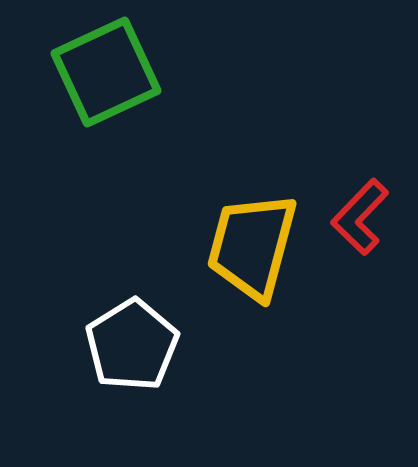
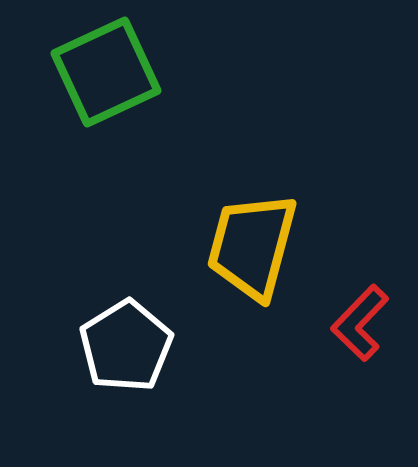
red L-shape: moved 106 px down
white pentagon: moved 6 px left, 1 px down
